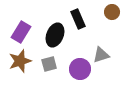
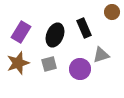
black rectangle: moved 6 px right, 9 px down
brown star: moved 2 px left, 2 px down
